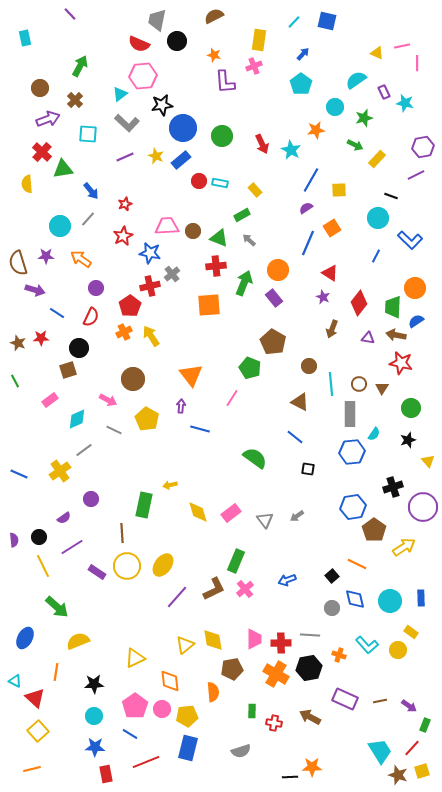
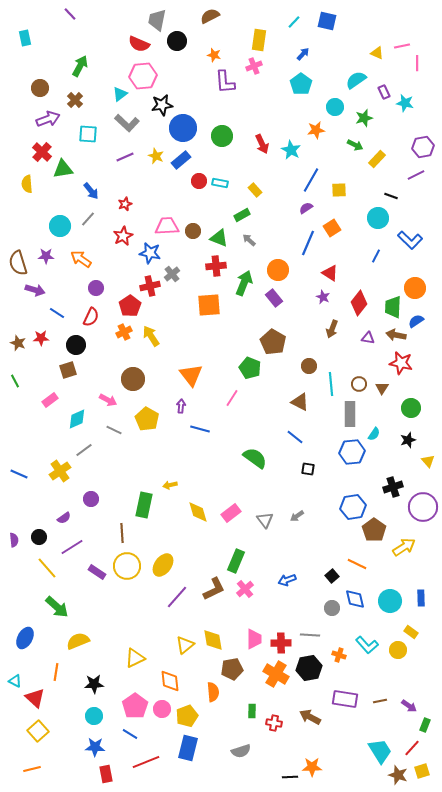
brown semicircle at (214, 16): moved 4 px left
black circle at (79, 348): moved 3 px left, 3 px up
yellow line at (43, 566): moved 4 px right, 2 px down; rotated 15 degrees counterclockwise
purple rectangle at (345, 699): rotated 15 degrees counterclockwise
yellow pentagon at (187, 716): rotated 15 degrees counterclockwise
